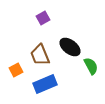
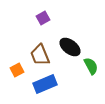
orange square: moved 1 px right
